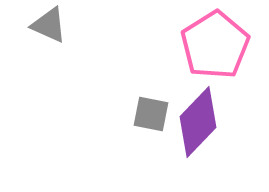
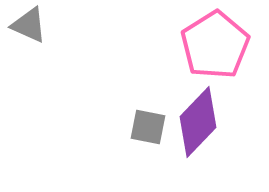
gray triangle: moved 20 px left
gray square: moved 3 px left, 13 px down
